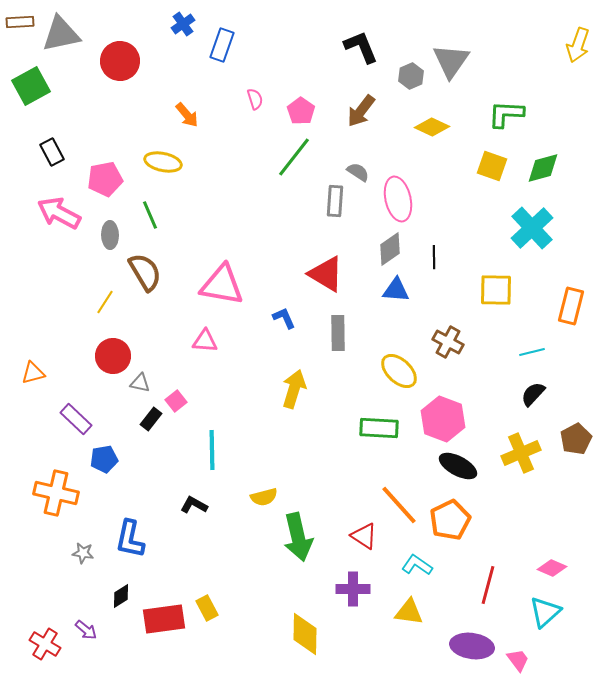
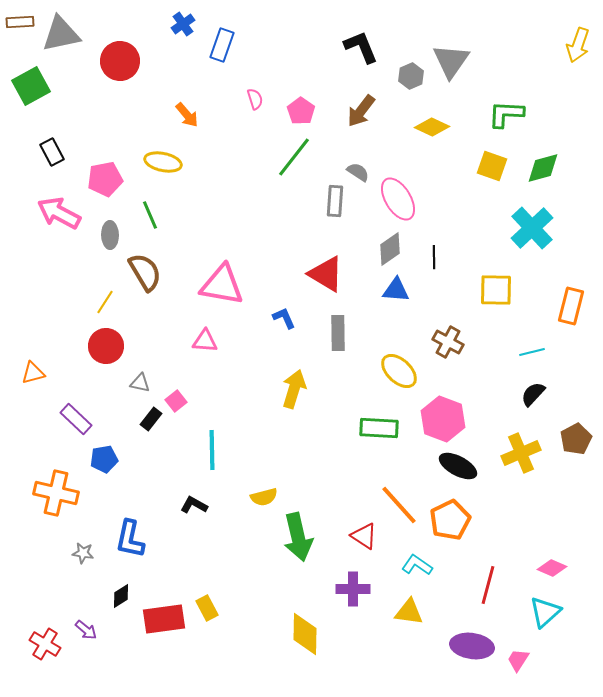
pink ellipse at (398, 199): rotated 18 degrees counterclockwise
red circle at (113, 356): moved 7 px left, 10 px up
pink trapezoid at (518, 660): rotated 110 degrees counterclockwise
